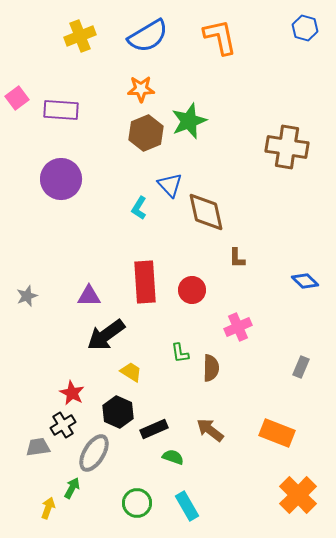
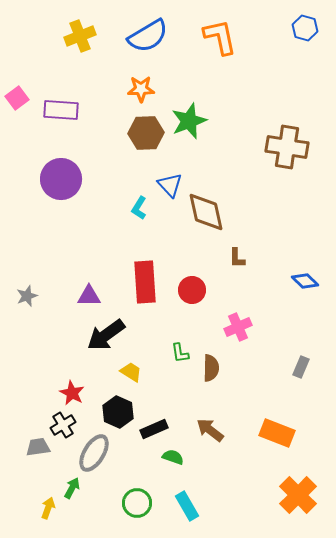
brown hexagon: rotated 20 degrees clockwise
